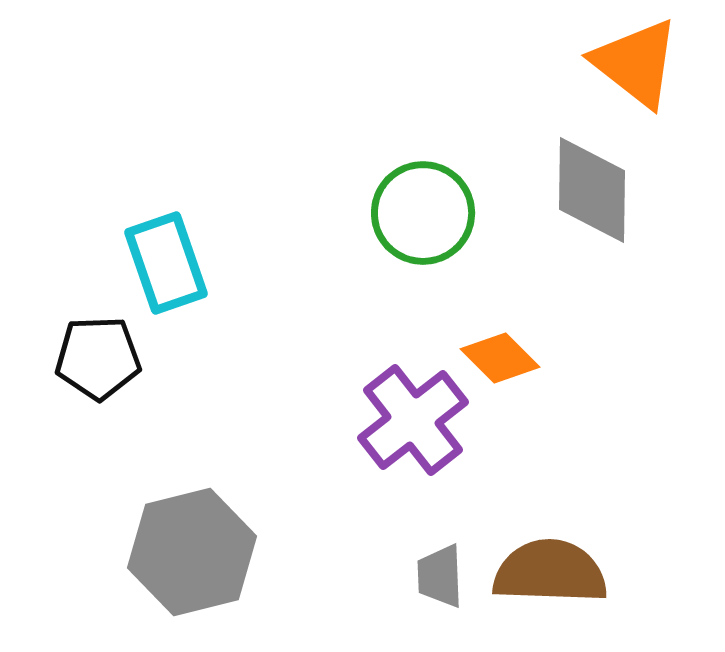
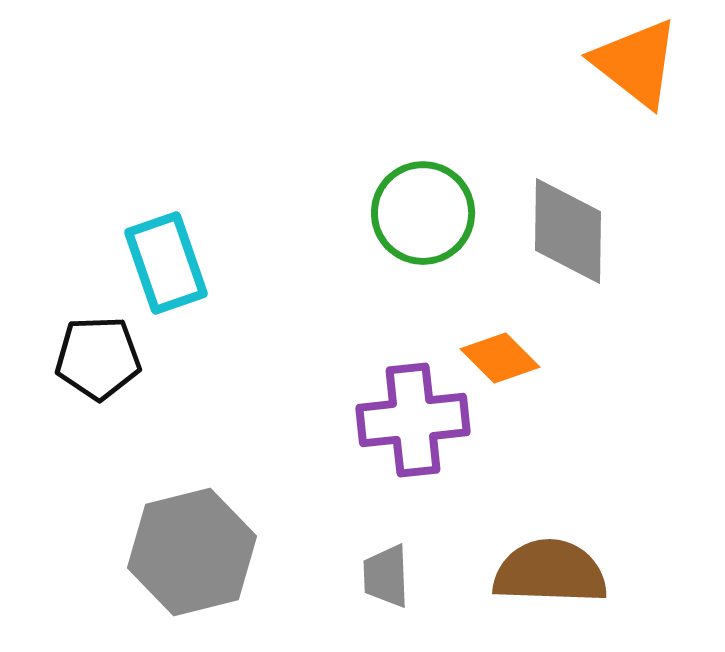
gray diamond: moved 24 px left, 41 px down
purple cross: rotated 32 degrees clockwise
gray trapezoid: moved 54 px left
